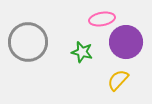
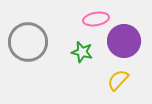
pink ellipse: moved 6 px left
purple circle: moved 2 px left, 1 px up
